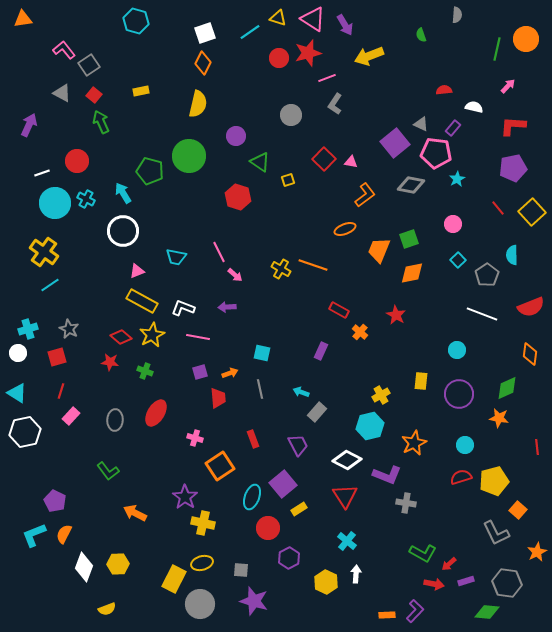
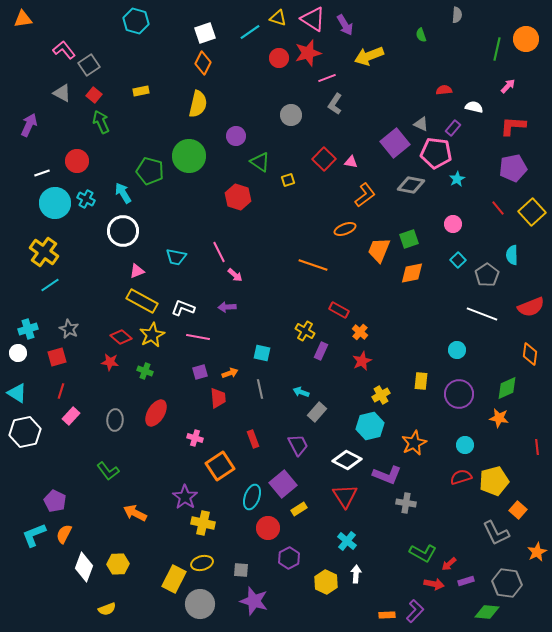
yellow cross at (281, 269): moved 24 px right, 62 px down
red star at (396, 315): moved 34 px left, 46 px down; rotated 18 degrees clockwise
